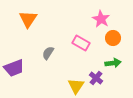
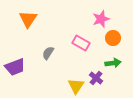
pink star: rotated 24 degrees clockwise
purple trapezoid: moved 1 px right, 1 px up
